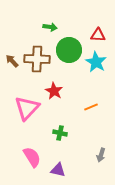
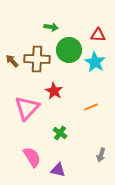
green arrow: moved 1 px right
cyan star: moved 1 px left
green cross: rotated 24 degrees clockwise
